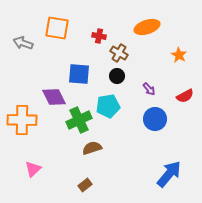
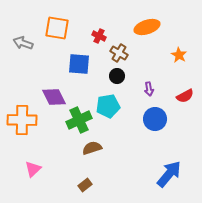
red cross: rotated 16 degrees clockwise
blue square: moved 10 px up
purple arrow: rotated 32 degrees clockwise
